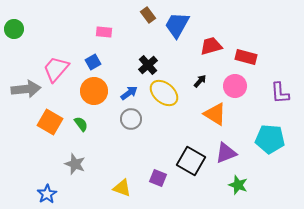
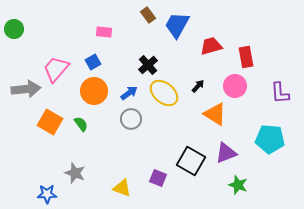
red rectangle: rotated 65 degrees clockwise
black arrow: moved 2 px left, 5 px down
gray star: moved 9 px down
blue star: rotated 30 degrees clockwise
